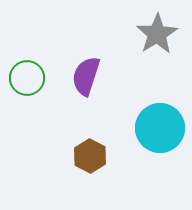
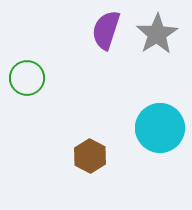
purple semicircle: moved 20 px right, 46 px up
